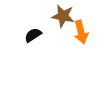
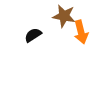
brown star: moved 1 px right
